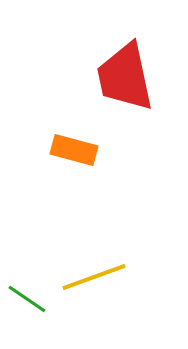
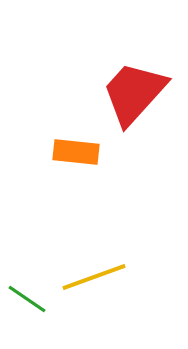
red trapezoid: moved 9 px right, 16 px down; rotated 54 degrees clockwise
orange rectangle: moved 2 px right, 2 px down; rotated 9 degrees counterclockwise
